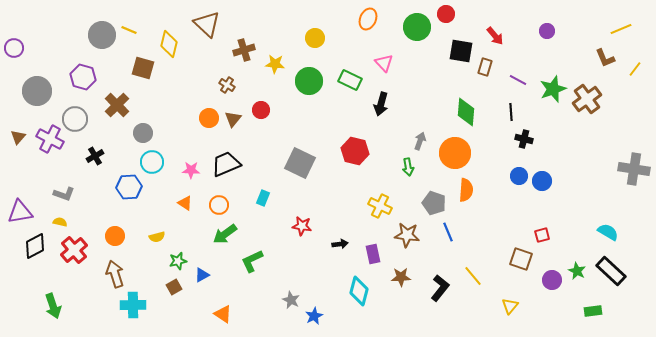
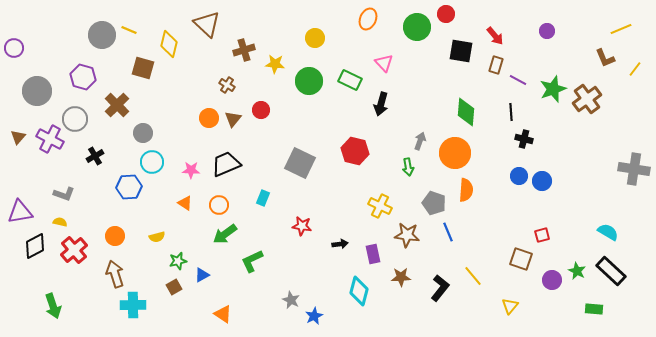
brown rectangle at (485, 67): moved 11 px right, 2 px up
green rectangle at (593, 311): moved 1 px right, 2 px up; rotated 12 degrees clockwise
